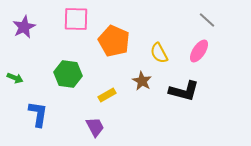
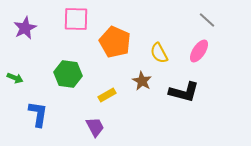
purple star: moved 1 px right, 1 px down
orange pentagon: moved 1 px right, 1 px down
black L-shape: moved 1 px down
